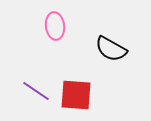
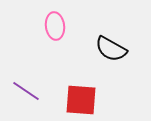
purple line: moved 10 px left
red square: moved 5 px right, 5 px down
